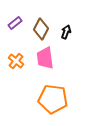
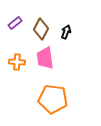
orange cross: moved 1 px right, 1 px down; rotated 35 degrees counterclockwise
